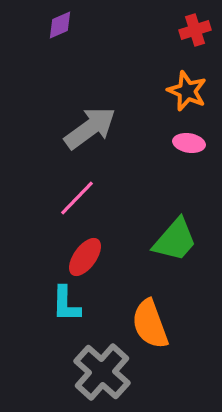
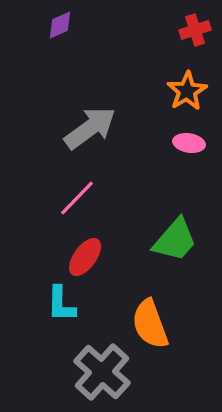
orange star: rotated 18 degrees clockwise
cyan L-shape: moved 5 px left
